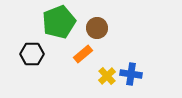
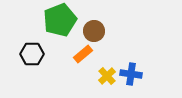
green pentagon: moved 1 px right, 2 px up
brown circle: moved 3 px left, 3 px down
